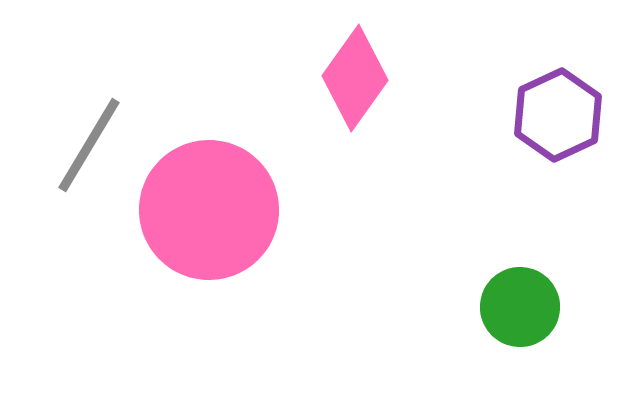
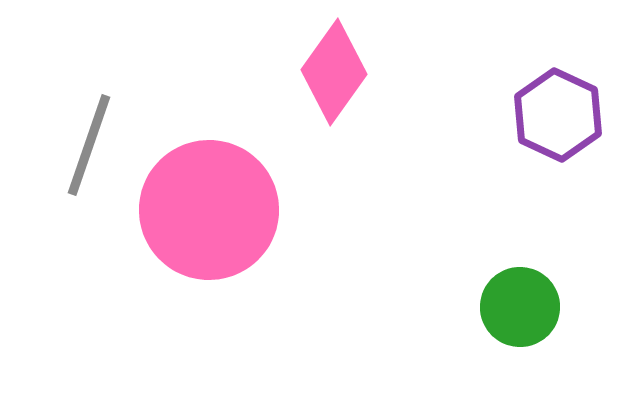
pink diamond: moved 21 px left, 6 px up
purple hexagon: rotated 10 degrees counterclockwise
gray line: rotated 12 degrees counterclockwise
